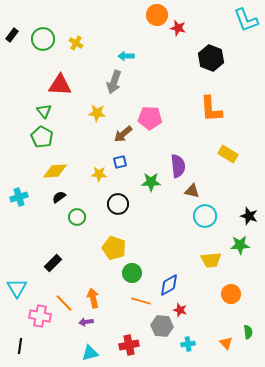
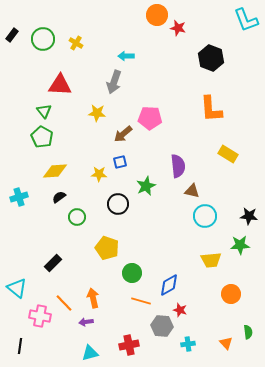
green star at (151, 182): moved 5 px left, 4 px down; rotated 24 degrees counterclockwise
black star at (249, 216): rotated 12 degrees counterclockwise
yellow pentagon at (114, 248): moved 7 px left
cyan triangle at (17, 288): rotated 20 degrees counterclockwise
